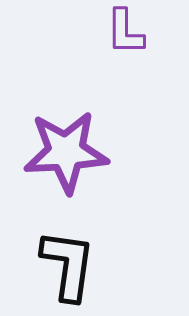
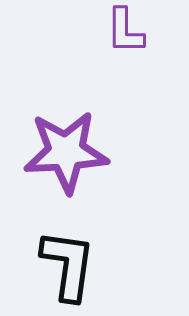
purple L-shape: moved 1 px up
